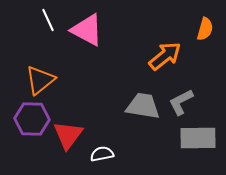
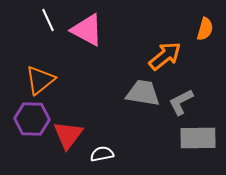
gray trapezoid: moved 13 px up
